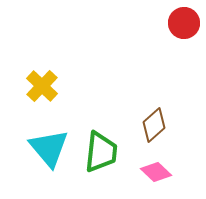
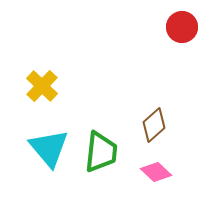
red circle: moved 2 px left, 4 px down
